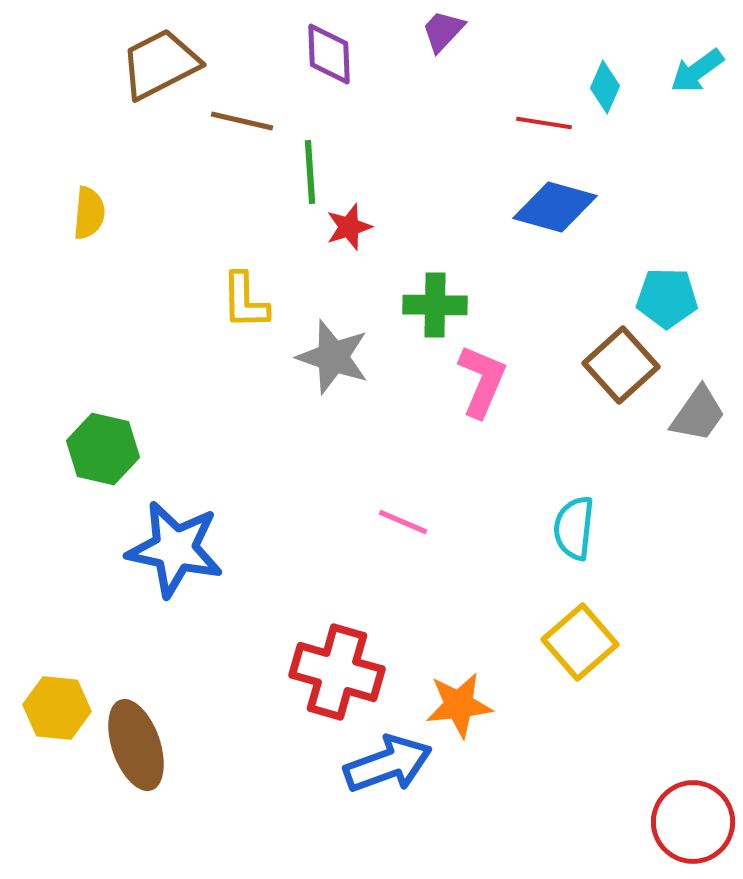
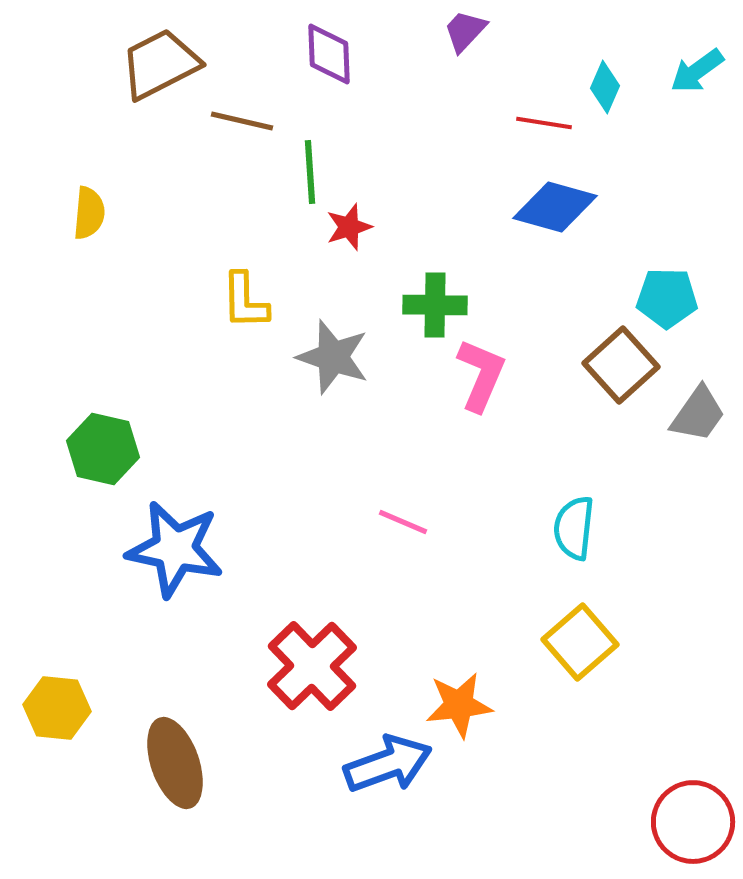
purple trapezoid: moved 22 px right
pink L-shape: moved 1 px left, 6 px up
red cross: moved 25 px left, 6 px up; rotated 30 degrees clockwise
brown ellipse: moved 39 px right, 18 px down
